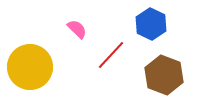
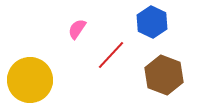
blue hexagon: moved 1 px right, 2 px up
pink semicircle: rotated 100 degrees counterclockwise
yellow circle: moved 13 px down
